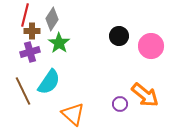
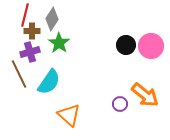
black circle: moved 7 px right, 9 px down
brown line: moved 4 px left, 17 px up
orange triangle: moved 4 px left, 1 px down
